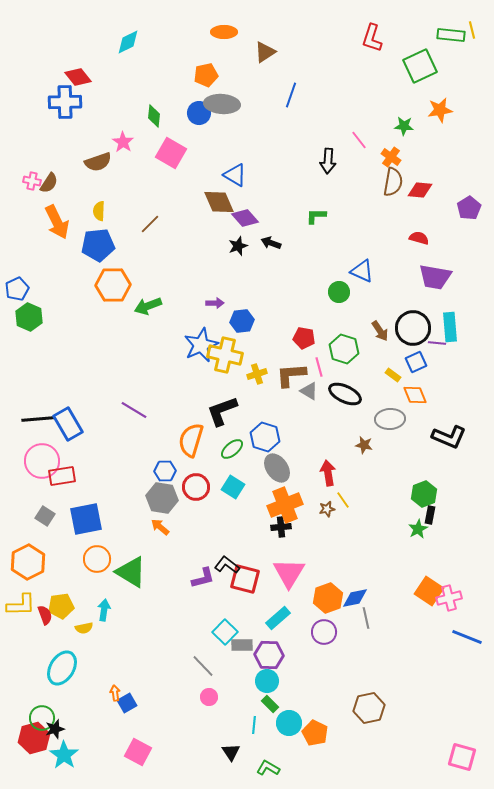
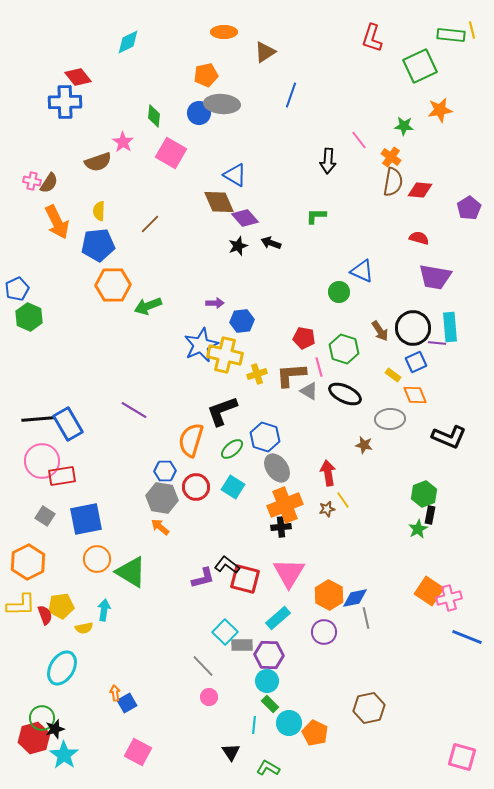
orange hexagon at (328, 598): moved 1 px right, 3 px up; rotated 12 degrees counterclockwise
